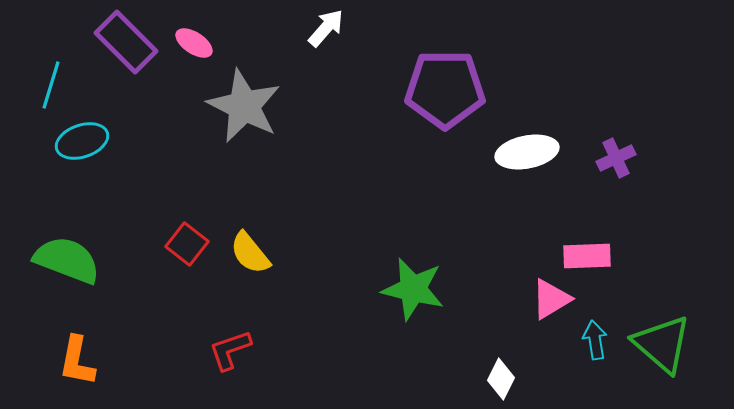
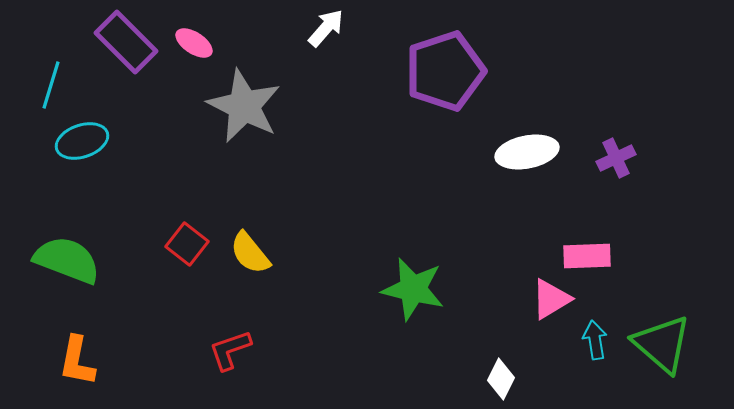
purple pentagon: moved 18 px up; rotated 18 degrees counterclockwise
